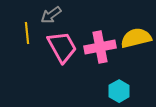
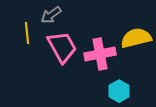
pink cross: moved 7 px down
